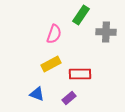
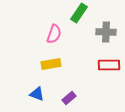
green rectangle: moved 2 px left, 2 px up
yellow rectangle: rotated 18 degrees clockwise
red rectangle: moved 29 px right, 9 px up
